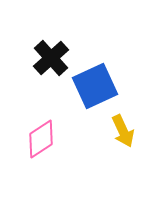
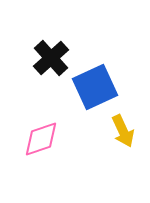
blue square: moved 1 px down
pink diamond: rotated 15 degrees clockwise
